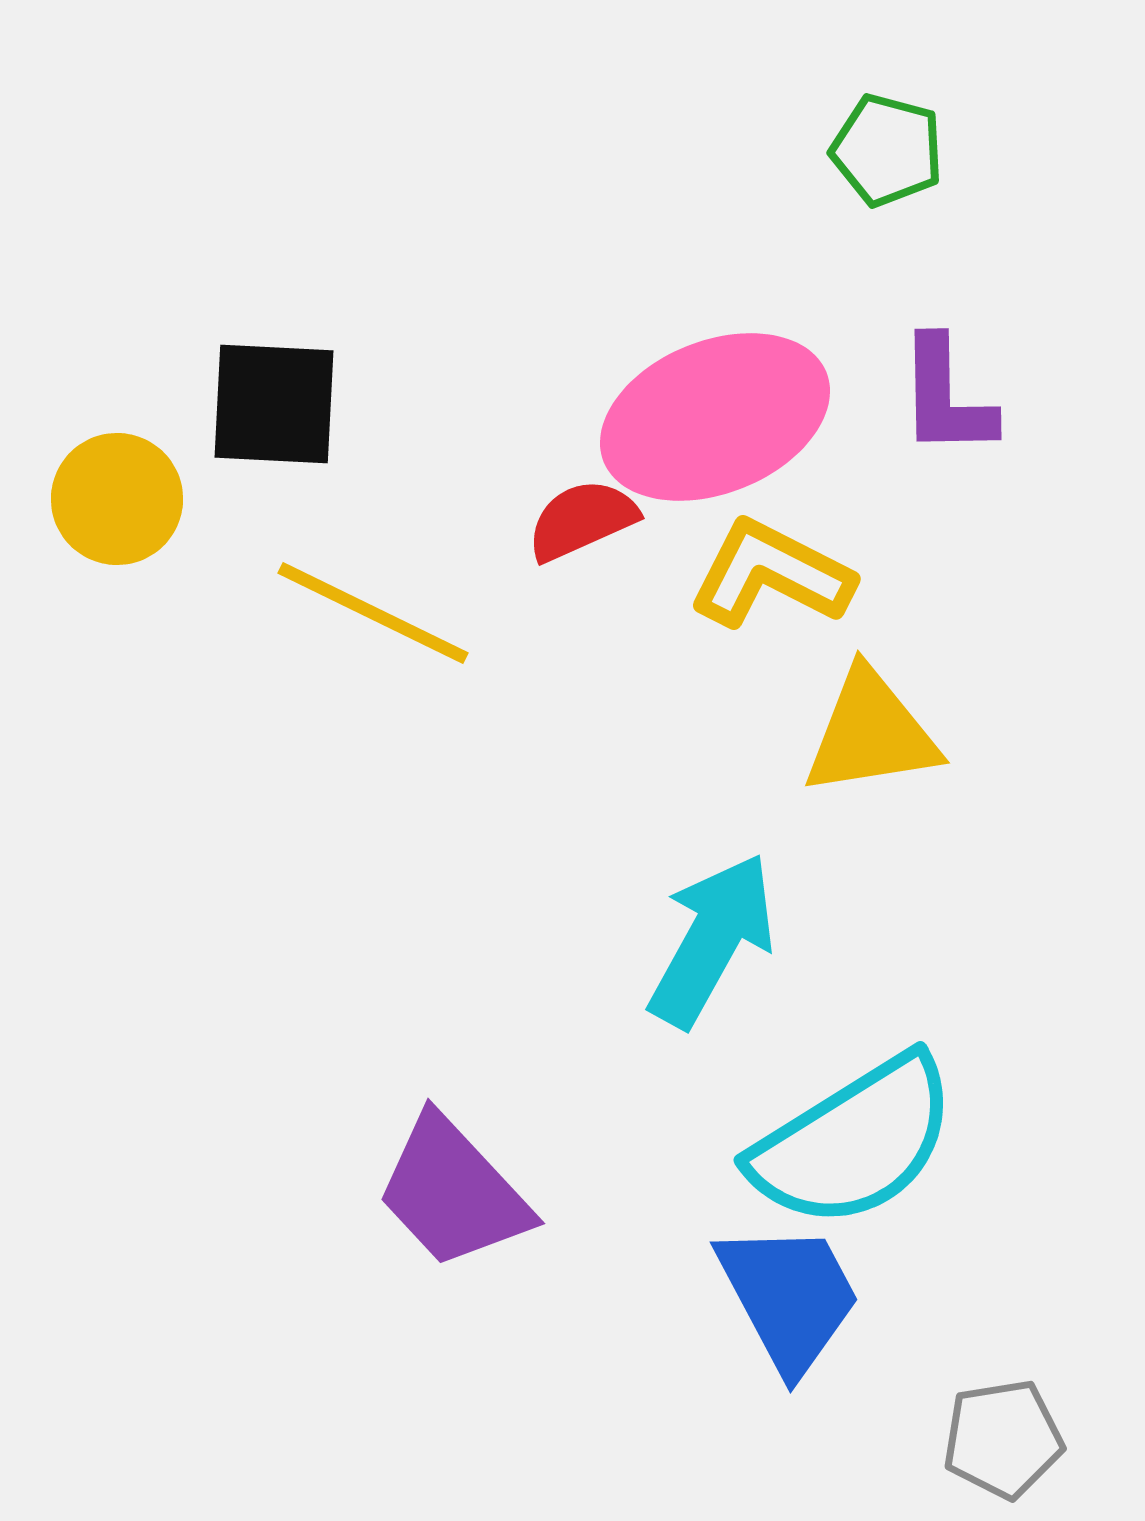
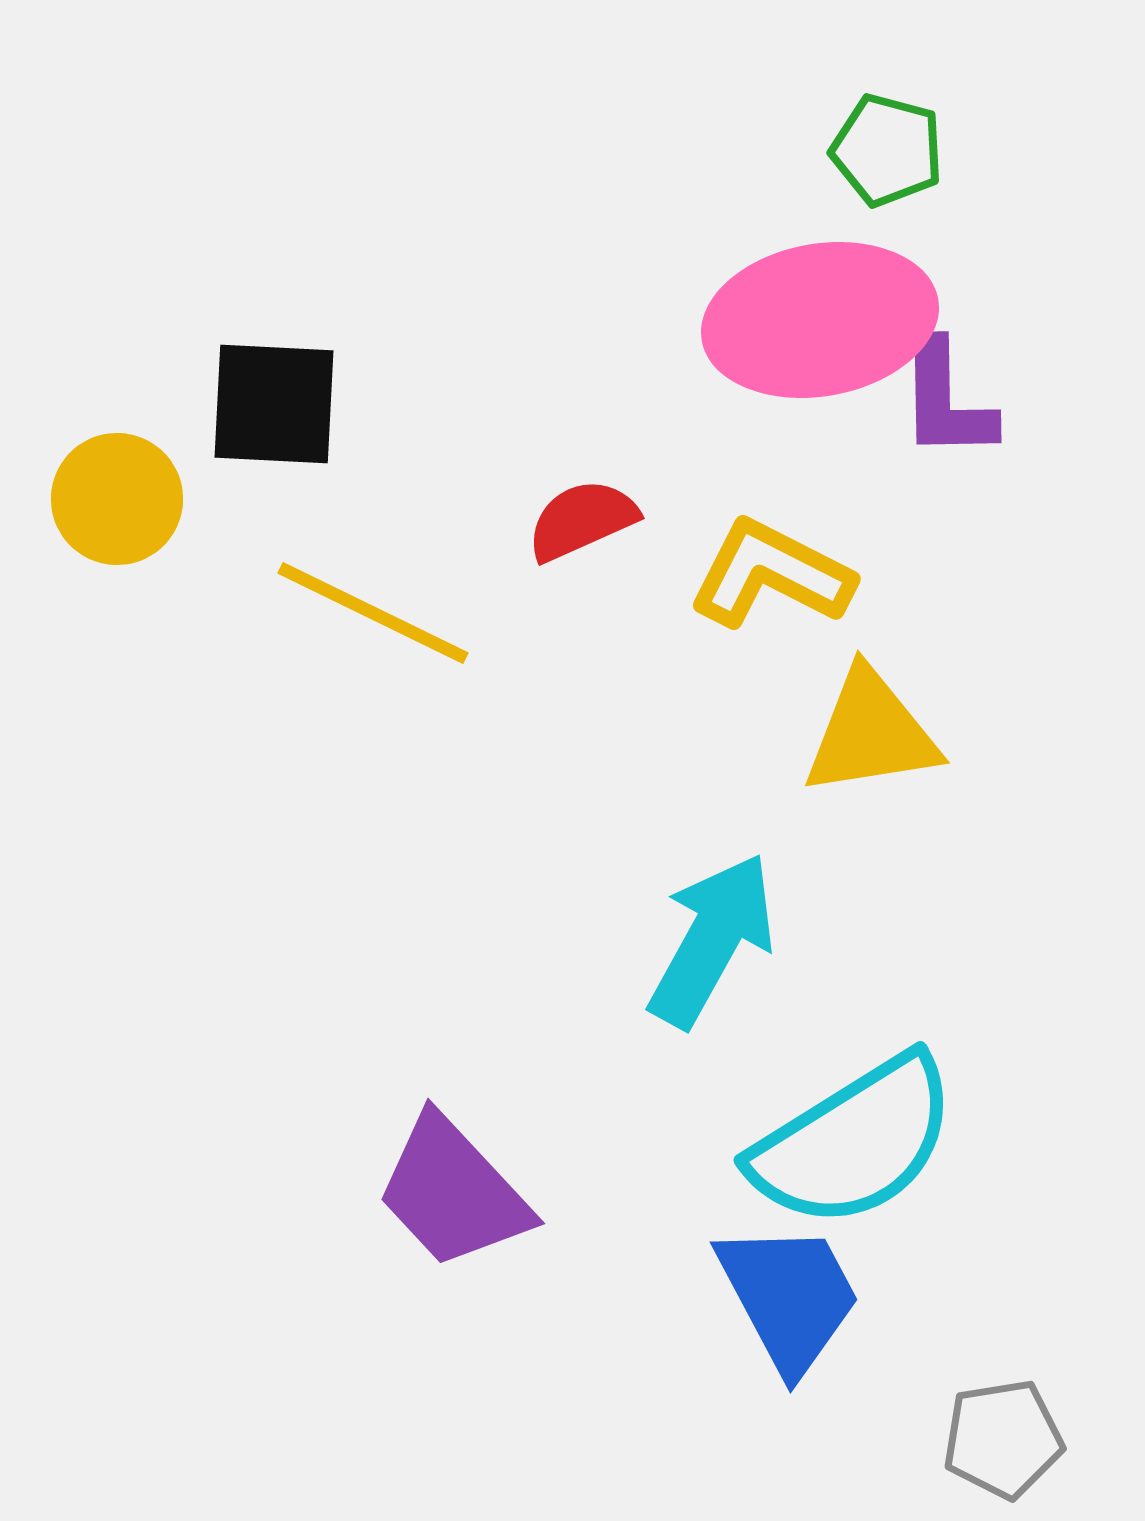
purple L-shape: moved 3 px down
pink ellipse: moved 105 px right, 97 px up; rotated 12 degrees clockwise
